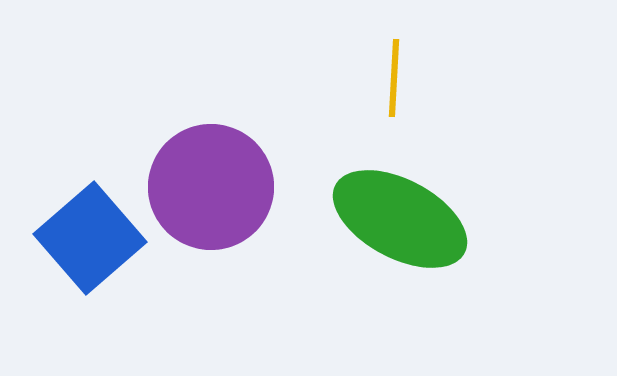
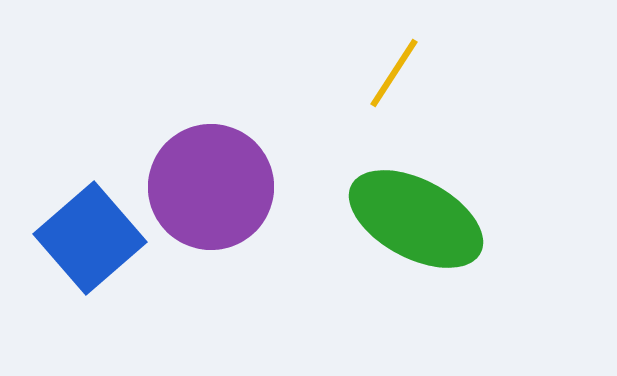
yellow line: moved 5 px up; rotated 30 degrees clockwise
green ellipse: moved 16 px right
